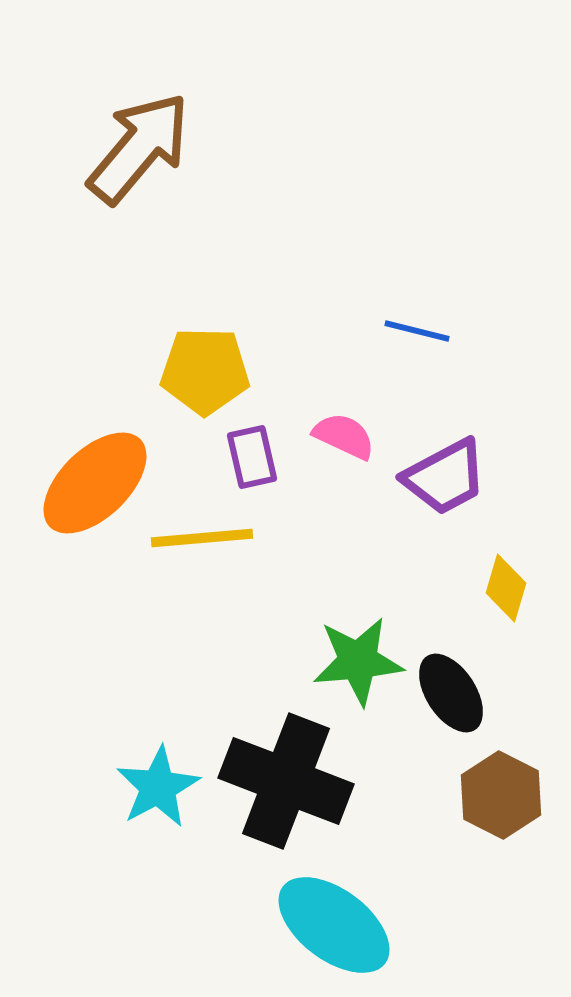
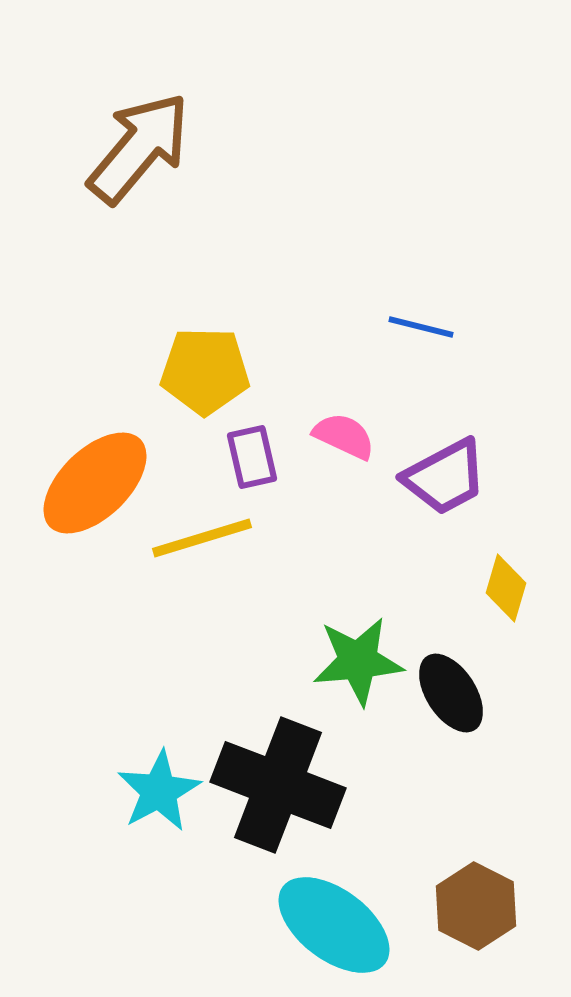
blue line: moved 4 px right, 4 px up
yellow line: rotated 12 degrees counterclockwise
black cross: moved 8 px left, 4 px down
cyan star: moved 1 px right, 4 px down
brown hexagon: moved 25 px left, 111 px down
